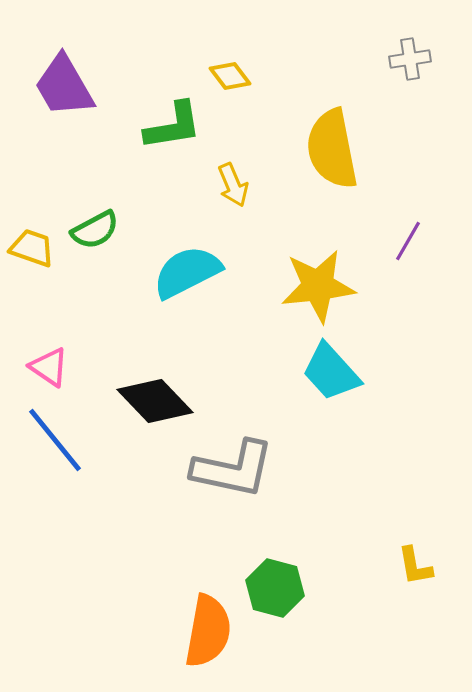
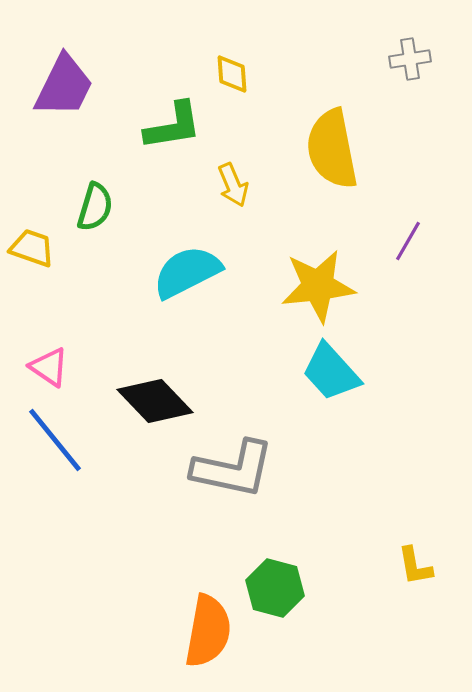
yellow diamond: moved 2 px right, 2 px up; rotated 33 degrees clockwise
purple trapezoid: rotated 124 degrees counterclockwise
green semicircle: moved 23 px up; rotated 45 degrees counterclockwise
